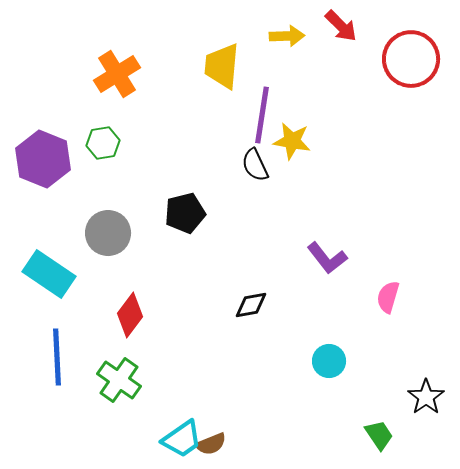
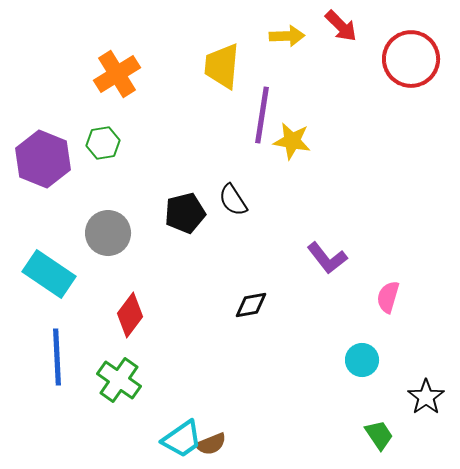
black semicircle: moved 22 px left, 35 px down; rotated 8 degrees counterclockwise
cyan circle: moved 33 px right, 1 px up
